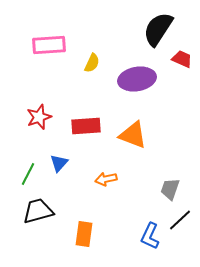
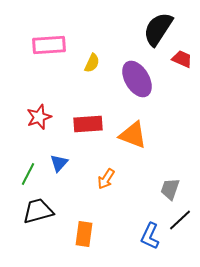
purple ellipse: rotated 69 degrees clockwise
red rectangle: moved 2 px right, 2 px up
orange arrow: rotated 45 degrees counterclockwise
